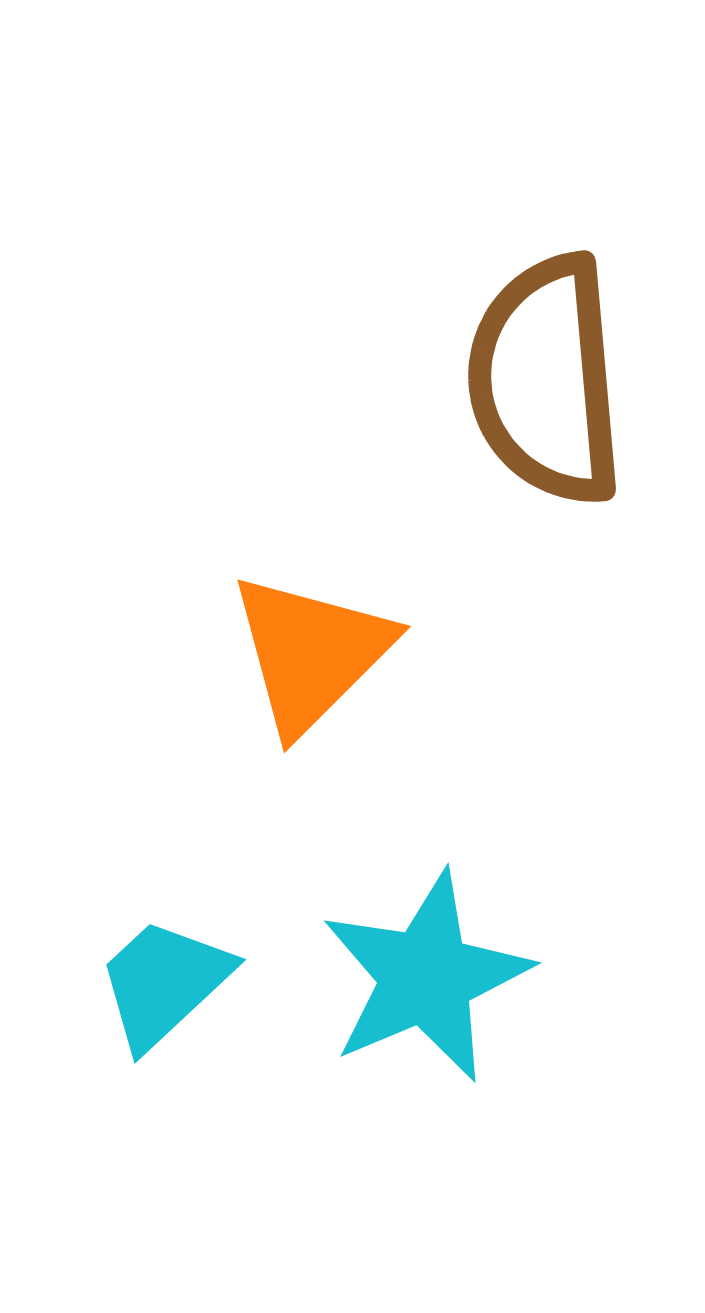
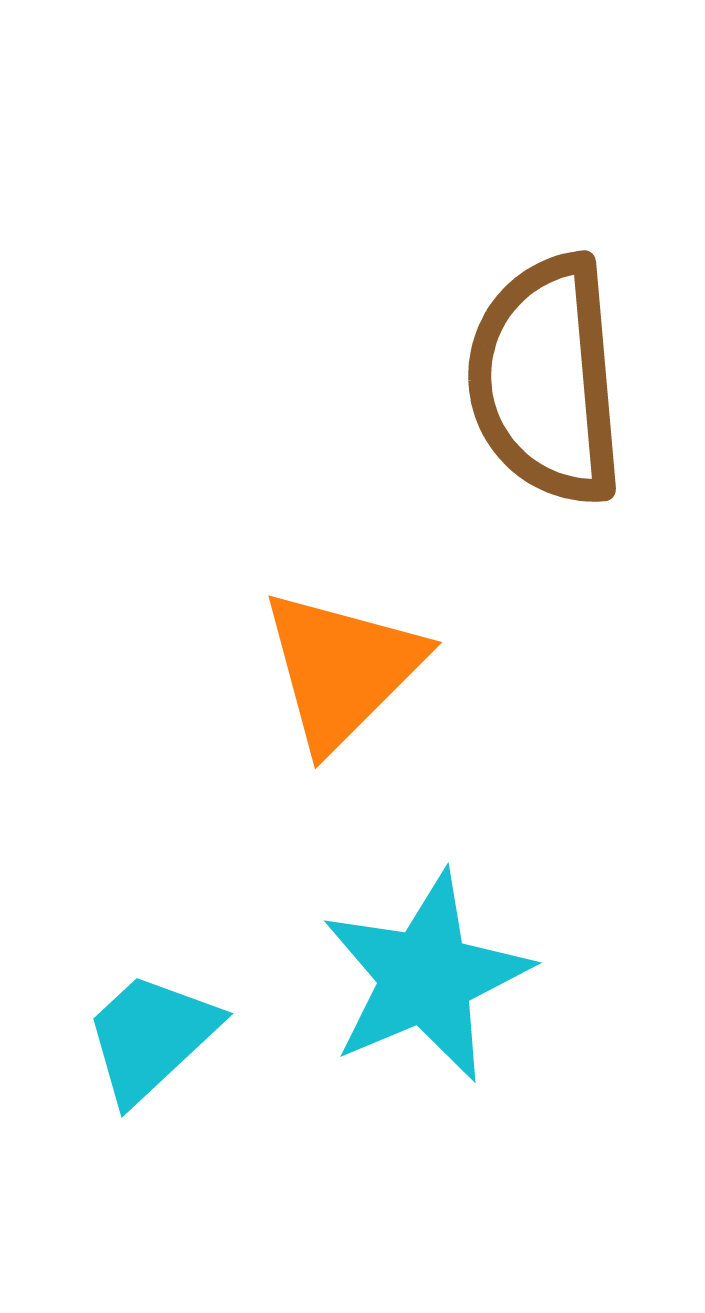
orange triangle: moved 31 px right, 16 px down
cyan trapezoid: moved 13 px left, 54 px down
